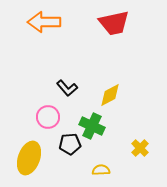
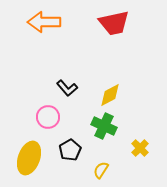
green cross: moved 12 px right
black pentagon: moved 6 px down; rotated 25 degrees counterclockwise
yellow semicircle: rotated 54 degrees counterclockwise
